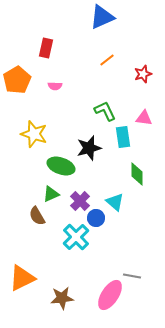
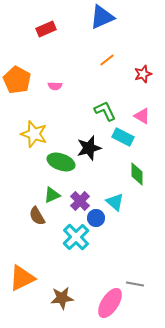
red rectangle: moved 19 px up; rotated 54 degrees clockwise
orange pentagon: rotated 12 degrees counterclockwise
pink triangle: moved 2 px left, 2 px up; rotated 24 degrees clockwise
cyan rectangle: rotated 55 degrees counterclockwise
green ellipse: moved 4 px up
green triangle: moved 1 px right, 1 px down
gray line: moved 3 px right, 8 px down
pink ellipse: moved 8 px down
